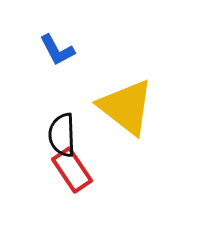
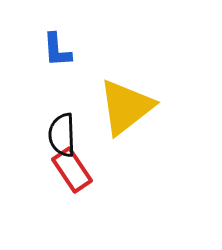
blue L-shape: rotated 24 degrees clockwise
yellow triangle: rotated 44 degrees clockwise
